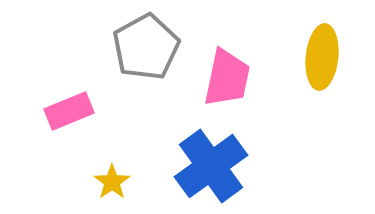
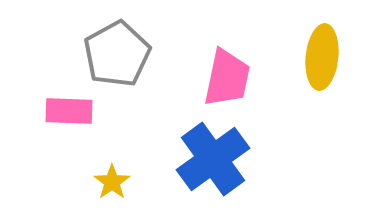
gray pentagon: moved 29 px left, 7 px down
pink rectangle: rotated 24 degrees clockwise
blue cross: moved 2 px right, 7 px up
